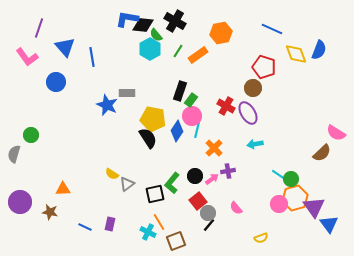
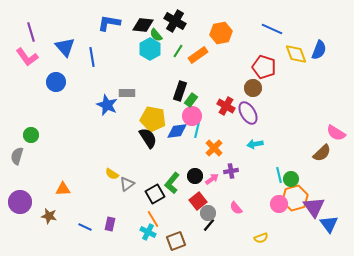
blue L-shape at (127, 19): moved 18 px left, 4 px down
purple line at (39, 28): moved 8 px left, 4 px down; rotated 36 degrees counterclockwise
blue diamond at (177, 131): rotated 50 degrees clockwise
gray semicircle at (14, 154): moved 3 px right, 2 px down
purple cross at (228, 171): moved 3 px right
cyan line at (279, 175): rotated 42 degrees clockwise
black square at (155, 194): rotated 18 degrees counterclockwise
brown star at (50, 212): moved 1 px left, 4 px down
orange line at (159, 222): moved 6 px left, 3 px up
